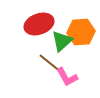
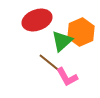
red ellipse: moved 2 px left, 4 px up
orange hexagon: rotated 20 degrees counterclockwise
